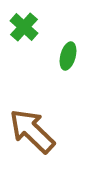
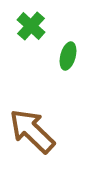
green cross: moved 7 px right, 1 px up
